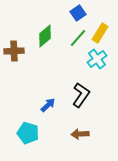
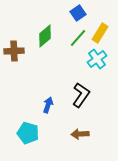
blue arrow: rotated 28 degrees counterclockwise
